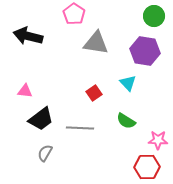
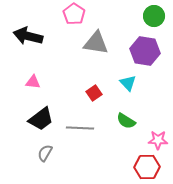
pink triangle: moved 8 px right, 9 px up
